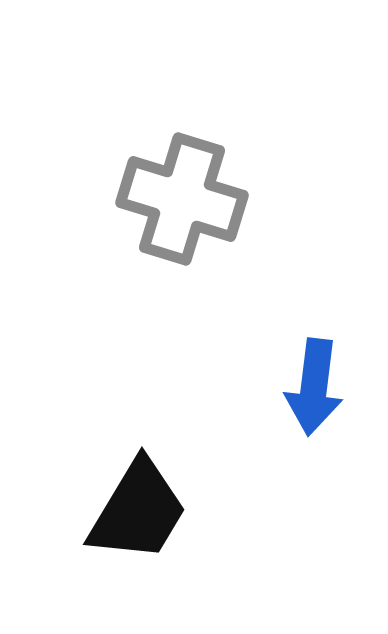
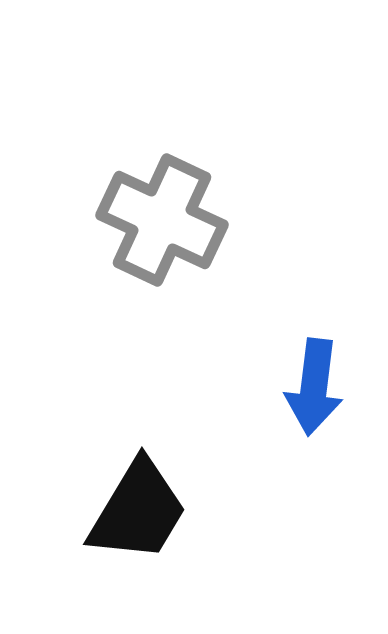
gray cross: moved 20 px left, 21 px down; rotated 8 degrees clockwise
